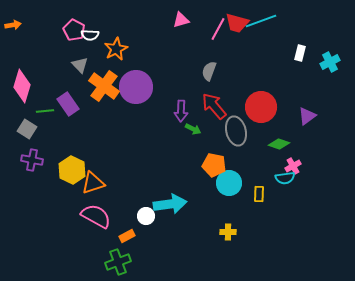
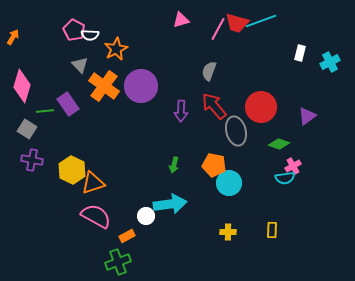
orange arrow: moved 12 px down; rotated 49 degrees counterclockwise
purple circle: moved 5 px right, 1 px up
green arrow: moved 19 px left, 36 px down; rotated 77 degrees clockwise
yellow rectangle: moved 13 px right, 36 px down
